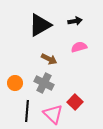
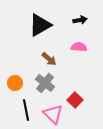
black arrow: moved 5 px right, 1 px up
pink semicircle: rotated 21 degrees clockwise
brown arrow: rotated 14 degrees clockwise
gray cross: moved 1 px right; rotated 12 degrees clockwise
red square: moved 2 px up
black line: moved 1 px left, 1 px up; rotated 15 degrees counterclockwise
